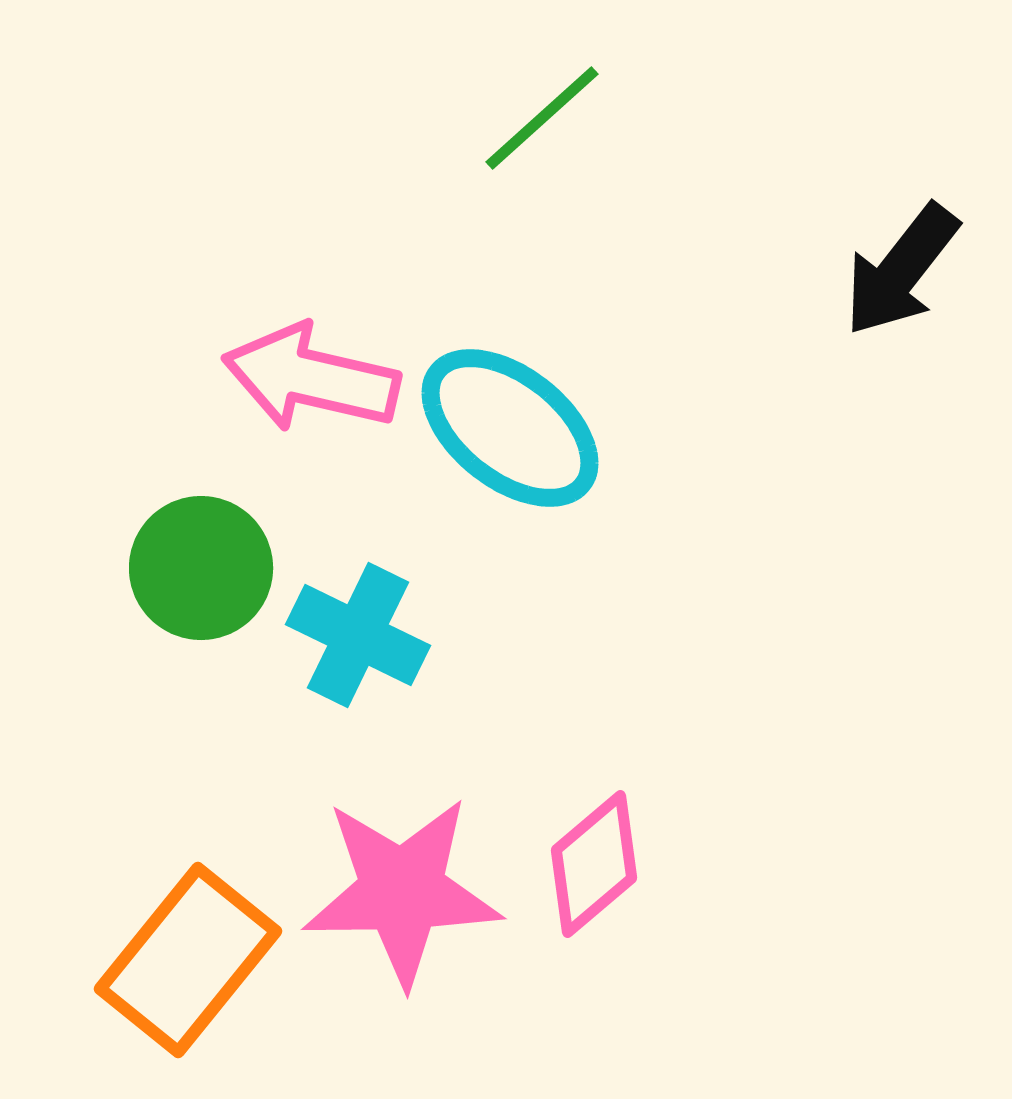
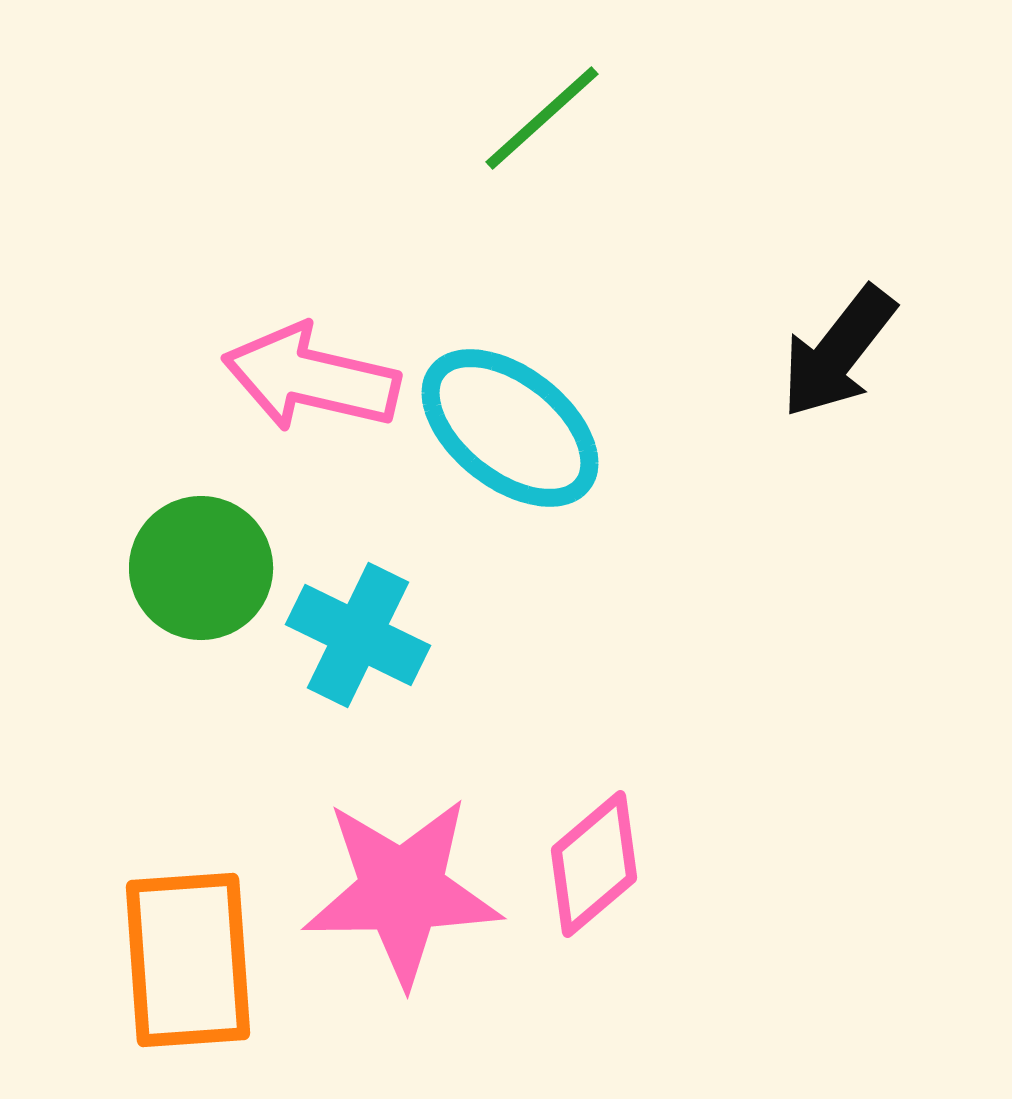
black arrow: moved 63 px left, 82 px down
orange rectangle: rotated 43 degrees counterclockwise
